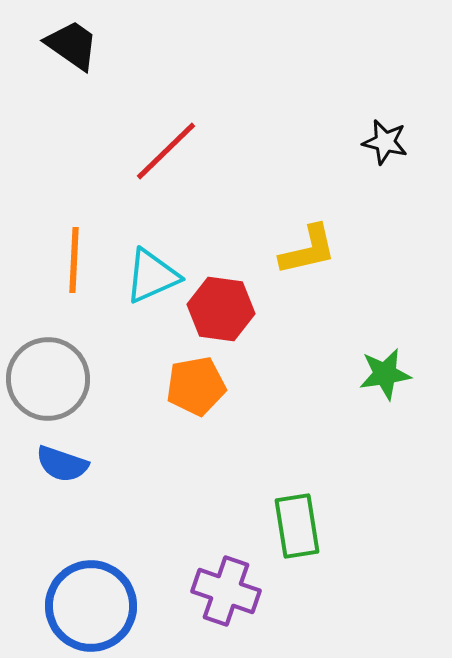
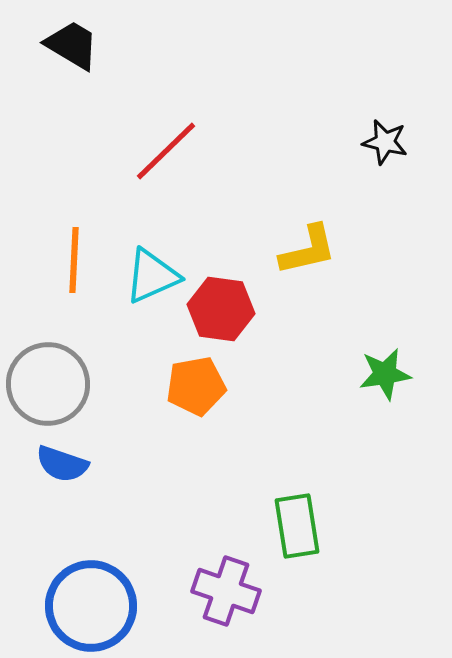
black trapezoid: rotated 4 degrees counterclockwise
gray circle: moved 5 px down
